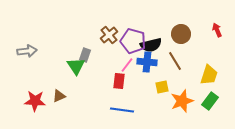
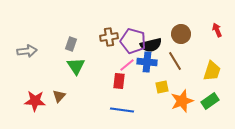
brown cross: moved 2 px down; rotated 30 degrees clockwise
gray rectangle: moved 14 px left, 11 px up
pink line: rotated 14 degrees clockwise
yellow trapezoid: moved 3 px right, 4 px up
brown triangle: rotated 24 degrees counterclockwise
green rectangle: rotated 18 degrees clockwise
